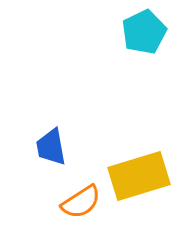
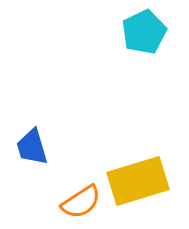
blue trapezoid: moved 19 px left; rotated 6 degrees counterclockwise
yellow rectangle: moved 1 px left, 5 px down
